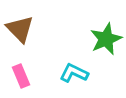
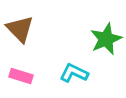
pink rectangle: rotated 50 degrees counterclockwise
